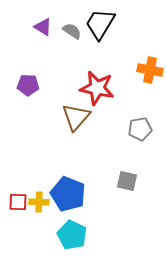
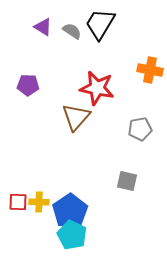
blue pentagon: moved 2 px right, 17 px down; rotated 16 degrees clockwise
